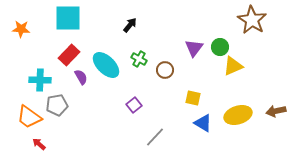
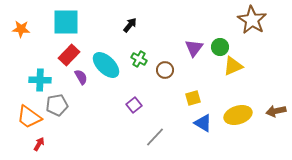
cyan square: moved 2 px left, 4 px down
yellow square: rotated 28 degrees counterclockwise
red arrow: rotated 80 degrees clockwise
